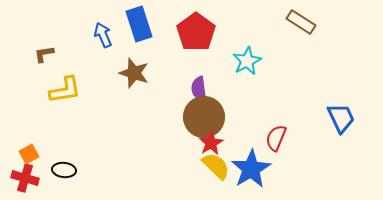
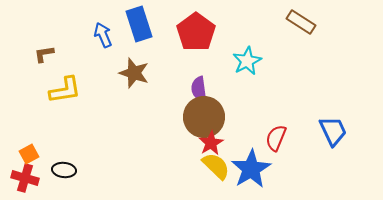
blue trapezoid: moved 8 px left, 13 px down
